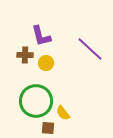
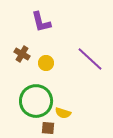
purple L-shape: moved 14 px up
purple line: moved 10 px down
brown cross: moved 3 px left, 1 px up; rotated 28 degrees clockwise
yellow semicircle: rotated 35 degrees counterclockwise
